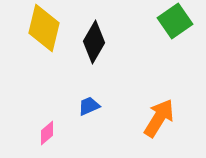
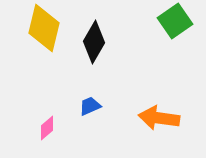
blue trapezoid: moved 1 px right
orange arrow: rotated 114 degrees counterclockwise
pink diamond: moved 5 px up
